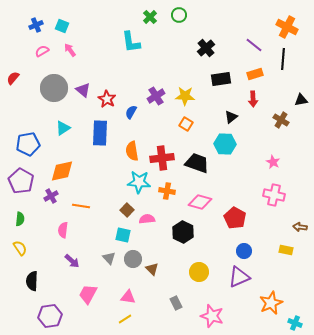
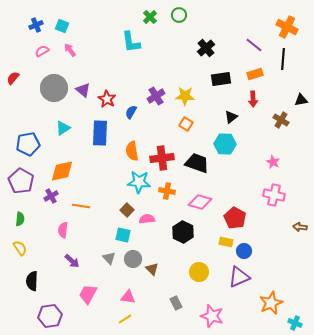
yellow rectangle at (286, 250): moved 60 px left, 8 px up
